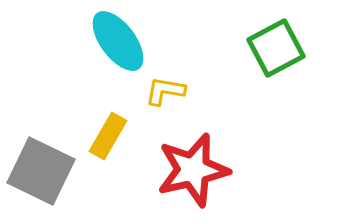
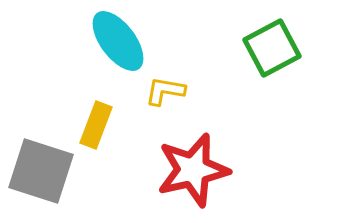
green square: moved 4 px left
yellow rectangle: moved 12 px left, 11 px up; rotated 9 degrees counterclockwise
gray square: rotated 8 degrees counterclockwise
